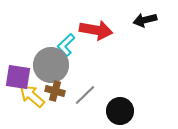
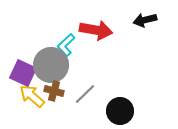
purple square: moved 5 px right, 4 px up; rotated 16 degrees clockwise
brown cross: moved 1 px left
gray line: moved 1 px up
